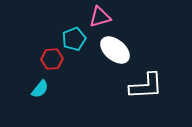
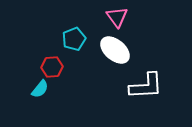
pink triangle: moved 17 px right; rotated 50 degrees counterclockwise
red hexagon: moved 8 px down
